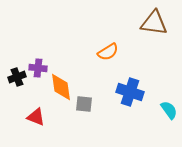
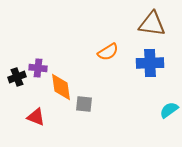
brown triangle: moved 2 px left, 1 px down
blue cross: moved 20 px right, 29 px up; rotated 20 degrees counterclockwise
cyan semicircle: rotated 90 degrees counterclockwise
